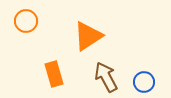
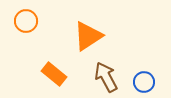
orange rectangle: rotated 35 degrees counterclockwise
